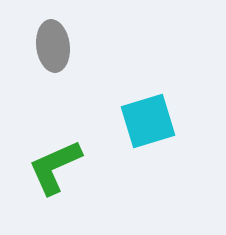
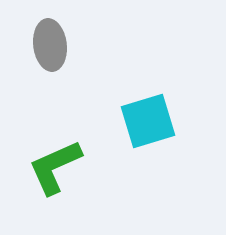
gray ellipse: moved 3 px left, 1 px up
